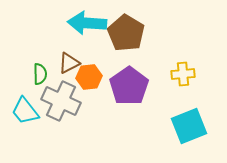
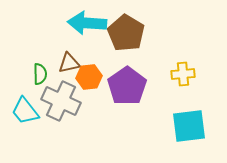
brown triangle: rotated 15 degrees clockwise
purple pentagon: moved 2 px left
cyan square: rotated 15 degrees clockwise
